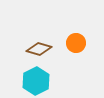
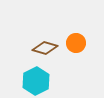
brown diamond: moved 6 px right, 1 px up
